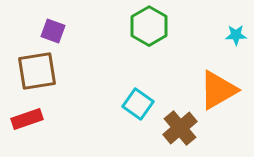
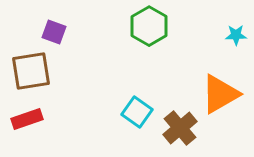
purple square: moved 1 px right, 1 px down
brown square: moved 6 px left
orange triangle: moved 2 px right, 4 px down
cyan square: moved 1 px left, 8 px down
